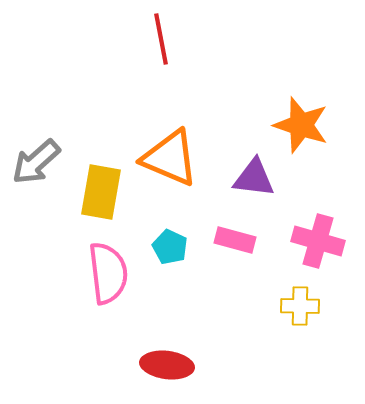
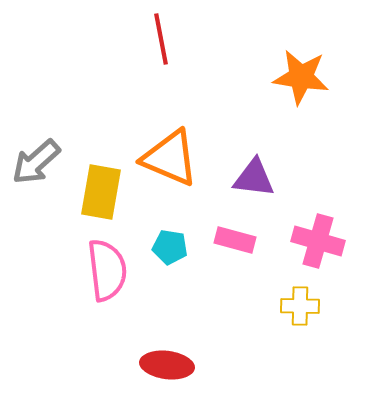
orange star: moved 48 px up; rotated 10 degrees counterclockwise
cyan pentagon: rotated 16 degrees counterclockwise
pink semicircle: moved 1 px left, 3 px up
